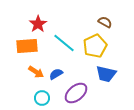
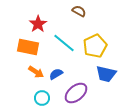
brown semicircle: moved 26 px left, 11 px up
orange rectangle: moved 1 px right, 1 px down; rotated 15 degrees clockwise
